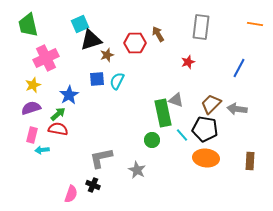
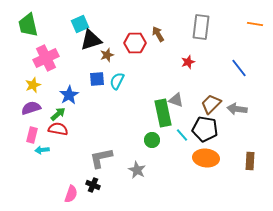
blue line: rotated 66 degrees counterclockwise
